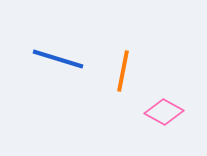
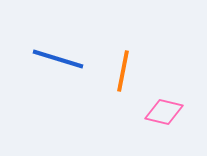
pink diamond: rotated 15 degrees counterclockwise
